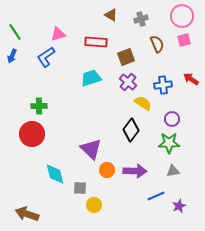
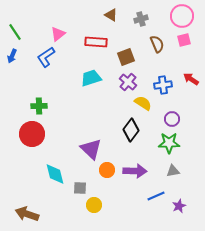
pink triangle: rotated 21 degrees counterclockwise
